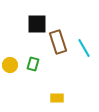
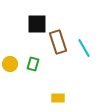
yellow circle: moved 1 px up
yellow rectangle: moved 1 px right
